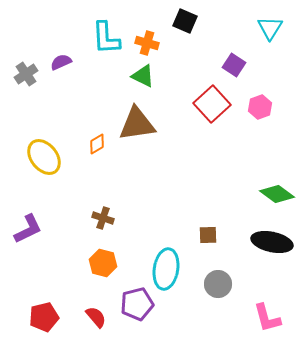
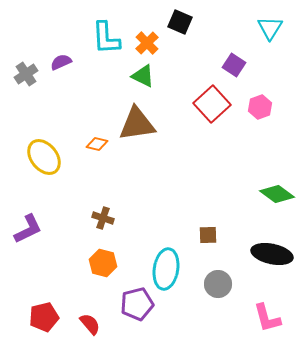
black square: moved 5 px left, 1 px down
orange cross: rotated 30 degrees clockwise
orange diamond: rotated 45 degrees clockwise
black ellipse: moved 12 px down
red semicircle: moved 6 px left, 7 px down
